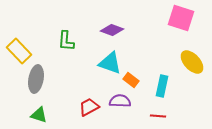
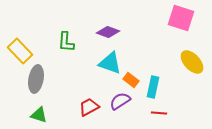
purple diamond: moved 4 px left, 2 px down
green L-shape: moved 1 px down
yellow rectangle: moved 1 px right
cyan rectangle: moved 9 px left, 1 px down
purple semicircle: rotated 35 degrees counterclockwise
red line: moved 1 px right, 3 px up
